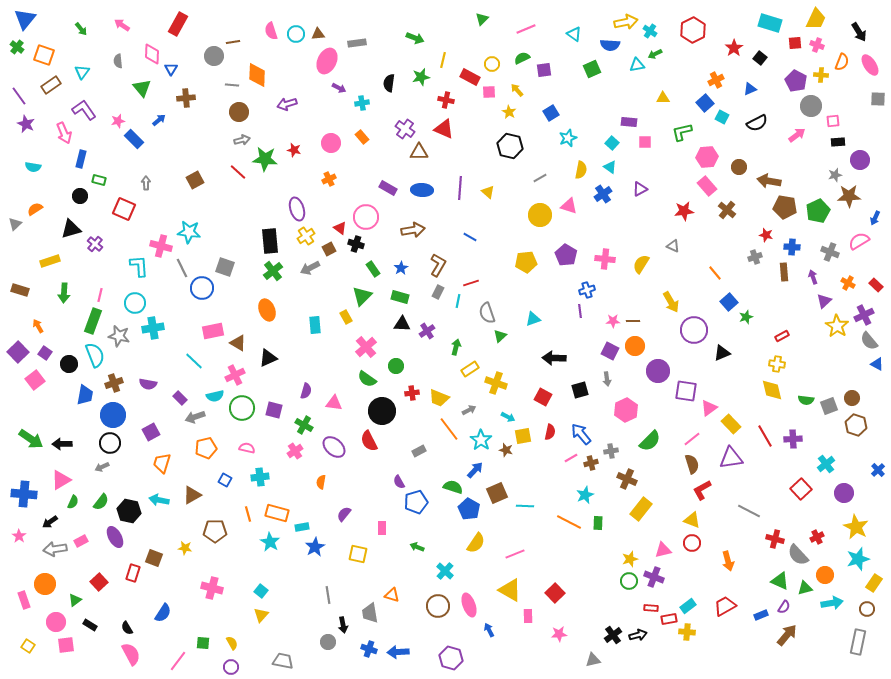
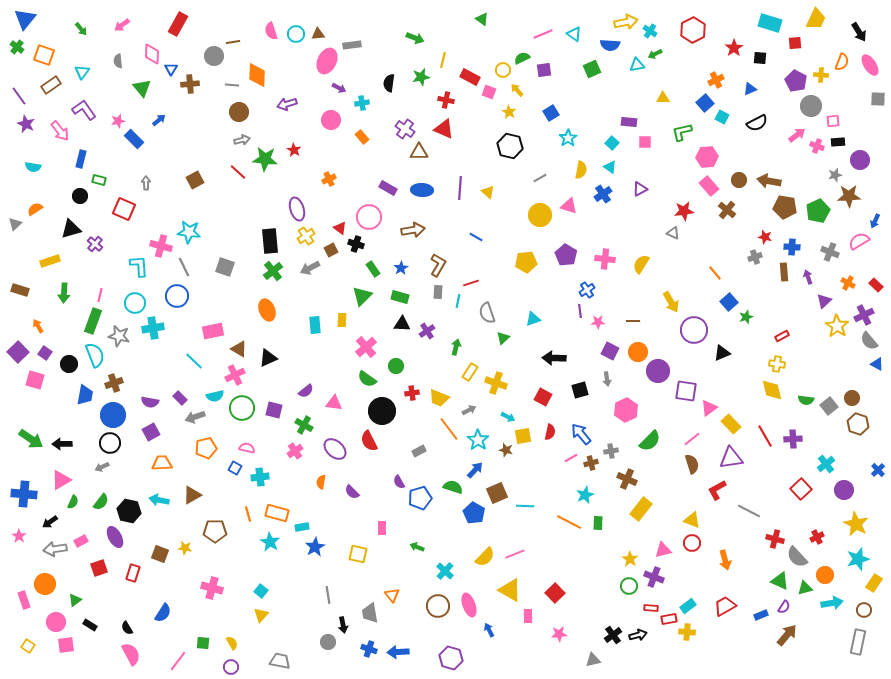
green triangle at (482, 19): rotated 40 degrees counterclockwise
pink arrow at (122, 25): rotated 70 degrees counterclockwise
pink line at (526, 29): moved 17 px right, 5 px down
gray rectangle at (357, 43): moved 5 px left, 2 px down
pink cross at (817, 45): moved 101 px down
black square at (760, 58): rotated 32 degrees counterclockwise
yellow circle at (492, 64): moved 11 px right, 6 px down
pink square at (489, 92): rotated 24 degrees clockwise
brown cross at (186, 98): moved 4 px right, 14 px up
pink arrow at (64, 133): moved 4 px left, 2 px up; rotated 15 degrees counterclockwise
cyan star at (568, 138): rotated 12 degrees counterclockwise
pink circle at (331, 143): moved 23 px up
red star at (294, 150): rotated 16 degrees clockwise
brown circle at (739, 167): moved 13 px down
pink rectangle at (707, 186): moved 2 px right
pink circle at (366, 217): moved 3 px right
blue arrow at (875, 218): moved 3 px down
red star at (766, 235): moved 1 px left, 2 px down
blue line at (470, 237): moved 6 px right
gray triangle at (673, 246): moved 13 px up
brown square at (329, 249): moved 2 px right, 1 px down
gray line at (182, 268): moved 2 px right, 1 px up
purple arrow at (813, 277): moved 5 px left
blue circle at (202, 288): moved 25 px left, 8 px down
blue cross at (587, 290): rotated 14 degrees counterclockwise
gray rectangle at (438, 292): rotated 24 degrees counterclockwise
yellow rectangle at (346, 317): moved 4 px left, 3 px down; rotated 32 degrees clockwise
pink star at (613, 321): moved 15 px left, 1 px down
green triangle at (500, 336): moved 3 px right, 2 px down
brown triangle at (238, 343): moved 1 px right, 6 px down
orange circle at (635, 346): moved 3 px right, 6 px down
yellow rectangle at (470, 369): moved 3 px down; rotated 24 degrees counterclockwise
pink square at (35, 380): rotated 36 degrees counterclockwise
purple semicircle at (148, 384): moved 2 px right, 18 px down
purple semicircle at (306, 391): rotated 35 degrees clockwise
gray square at (829, 406): rotated 18 degrees counterclockwise
brown hexagon at (856, 425): moved 2 px right, 1 px up
cyan star at (481, 440): moved 3 px left
purple ellipse at (334, 447): moved 1 px right, 2 px down
orange trapezoid at (162, 463): rotated 70 degrees clockwise
blue square at (225, 480): moved 10 px right, 12 px up
red L-shape at (702, 490): moved 15 px right
purple circle at (844, 493): moved 3 px up
blue pentagon at (416, 502): moved 4 px right, 4 px up
blue pentagon at (469, 509): moved 5 px right, 4 px down
purple semicircle at (344, 514): moved 8 px right, 22 px up; rotated 84 degrees counterclockwise
yellow star at (856, 527): moved 3 px up
yellow semicircle at (476, 543): moved 9 px right, 14 px down; rotated 10 degrees clockwise
gray semicircle at (798, 555): moved 1 px left, 2 px down
brown square at (154, 558): moved 6 px right, 4 px up
yellow star at (630, 559): rotated 21 degrees counterclockwise
orange arrow at (728, 561): moved 3 px left, 1 px up
green circle at (629, 581): moved 5 px down
red square at (99, 582): moved 14 px up; rotated 24 degrees clockwise
orange triangle at (392, 595): rotated 35 degrees clockwise
brown circle at (867, 609): moved 3 px left, 1 px down
gray trapezoid at (283, 661): moved 3 px left
